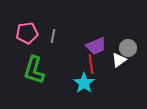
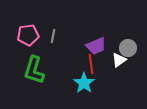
pink pentagon: moved 1 px right, 2 px down
